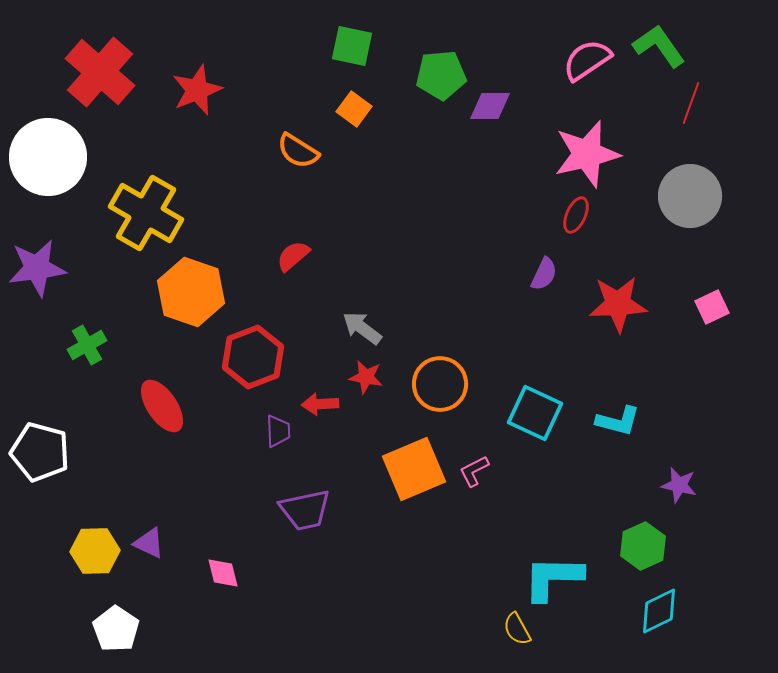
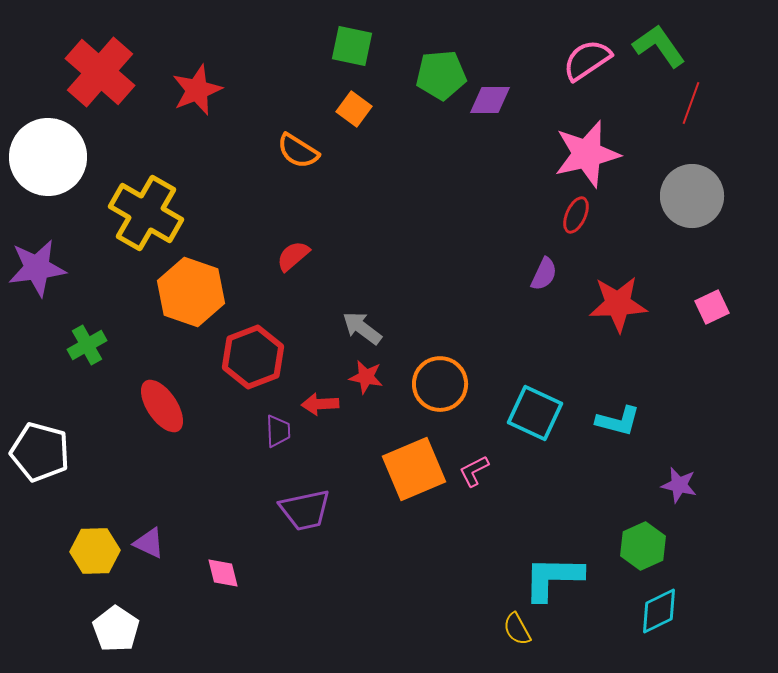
purple diamond at (490, 106): moved 6 px up
gray circle at (690, 196): moved 2 px right
